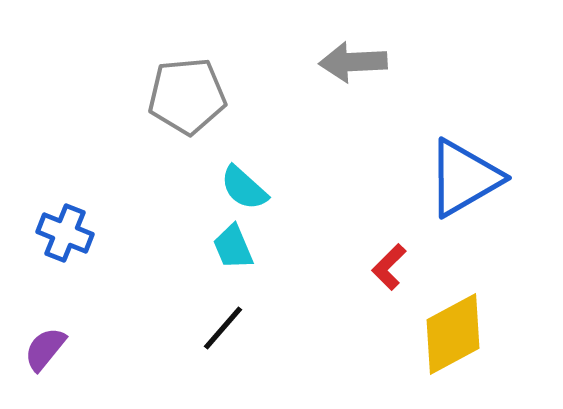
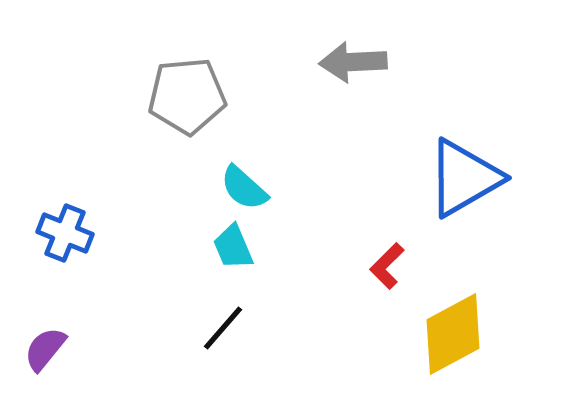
red L-shape: moved 2 px left, 1 px up
